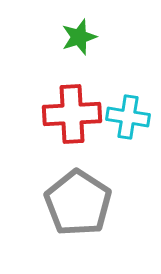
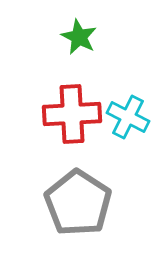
green star: rotated 27 degrees counterclockwise
cyan cross: rotated 18 degrees clockwise
